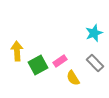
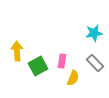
cyan star: rotated 12 degrees clockwise
pink rectangle: moved 2 px right; rotated 48 degrees counterclockwise
green square: moved 1 px down
yellow semicircle: rotated 126 degrees counterclockwise
